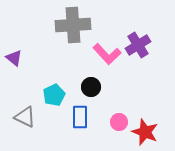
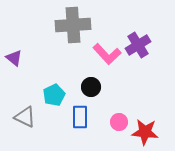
red star: rotated 16 degrees counterclockwise
